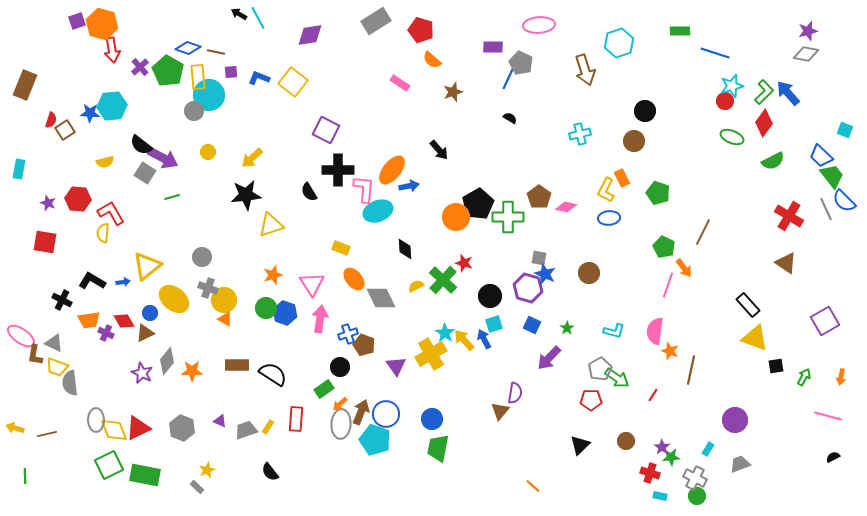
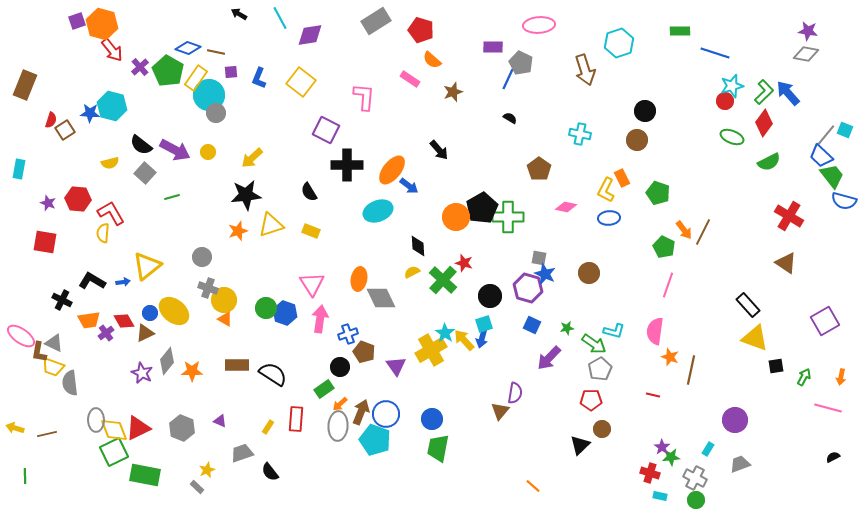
cyan line at (258, 18): moved 22 px right
purple star at (808, 31): rotated 24 degrees clockwise
red arrow at (112, 50): rotated 30 degrees counterclockwise
yellow rectangle at (198, 77): moved 2 px left, 1 px down; rotated 40 degrees clockwise
blue L-shape at (259, 78): rotated 90 degrees counterclockwise
yellow square at (293, 82): moved 8 px right
pink rectangle at (400, 83): moved 10 px right, 4 px up
cyan hexagon at (112, 106): rotated 20 degrees clockwise
gray circle at (194, 111): moved 22 px right, 2 px down
cyan cross at (580, 134): rotated 25 degrees clockwise
brown circle at (634, 141): moved 3 px right, 1 px up
purple arrow at (163, 158): moved 12 px right, 8 px up
green semicircle at (773, 161): moved 4 px left, 1 px down
yellow semicircle at (105, 162): moved 5 px right, 1 px down
black cross at (338, 170): moved 9 px right, 5 px up
gray square at (145, 173): rotated 10 degrees clockwise
blue arrow at (409, 186): rotated 48 degrees clockwise
pink L-shape at (364, 189): moved 92 px up
brown pentagon at (539, 197): moved 28 px up
blue semicircle at (844, 201): rotated 30 degrees counterclockwise
black pentagon at (478, 204): moved 4 px right, 4 px down
gray line at (826, 209): moved 74 px up; rotated 65 degrees clockwise
yellow rectangle at (341, 248): moved 30 px left, 17 px up
black diamond at (405, 249): moved 13 px right, 3 px up
orange arrow at (684, 268): moved 38 px up
orange star at (273, 275): moved 35 px left, 44 px up
orange ellipse at (354, 279): moved 5 px right; rotated 50 degrees clockwise
yellow semicircle at (416, 286): moved 4 px left, 14 px up
yellow ellipse at (174, 299): moved 12 px down
cyan square at (494, 324): moved 10 px left
green star at (567, 328): rotated 24 degrees clockwise
purple cross at (106, 333): rotated 28 degrees clockwise
blue arrow at (484, 339): moved 2 px left, 1 px up; rotated 138 degrees counterclockwise
brown pentagon at (364, 345): moved 7 px down
orange star at (670, 351): moved 6 px down
yellow cross at (431, 354): moved 4 px up
brown L-shape at (35, 355): moved 4 px right, 3 px up
yellow trapezoid at (57, 367): moved 4 px left
green arrow at (617, 378): moved 23 px left, 34 px up
red line at (653, 395): rotated 72 degrees clockwise
pink line at (828, 416): moved 8 px up
gray ellipse at (341, 424): moved 3 px left, 2 px down
gray trapezoid at (246, 430): moved 4 px left, 23 px down
brown circle at (626, 441): moved 24 px left, 12 px up
green square at (109, 465): moved 5 px right, 13 px up
green circle at (697, 496): moved 1 px left, 4 px down
